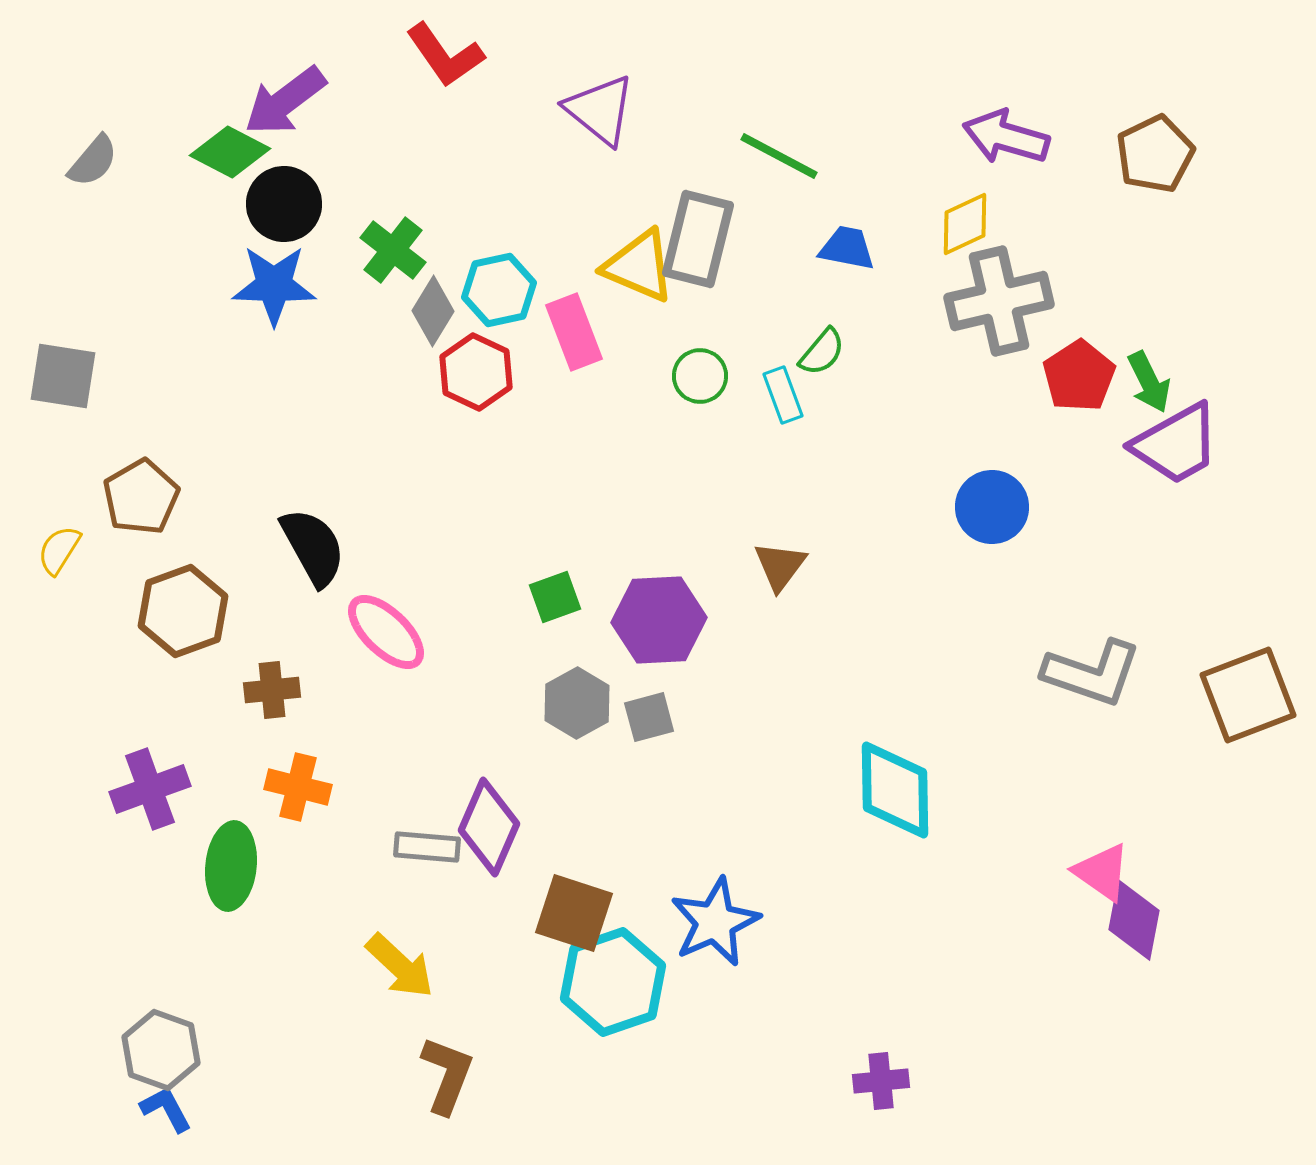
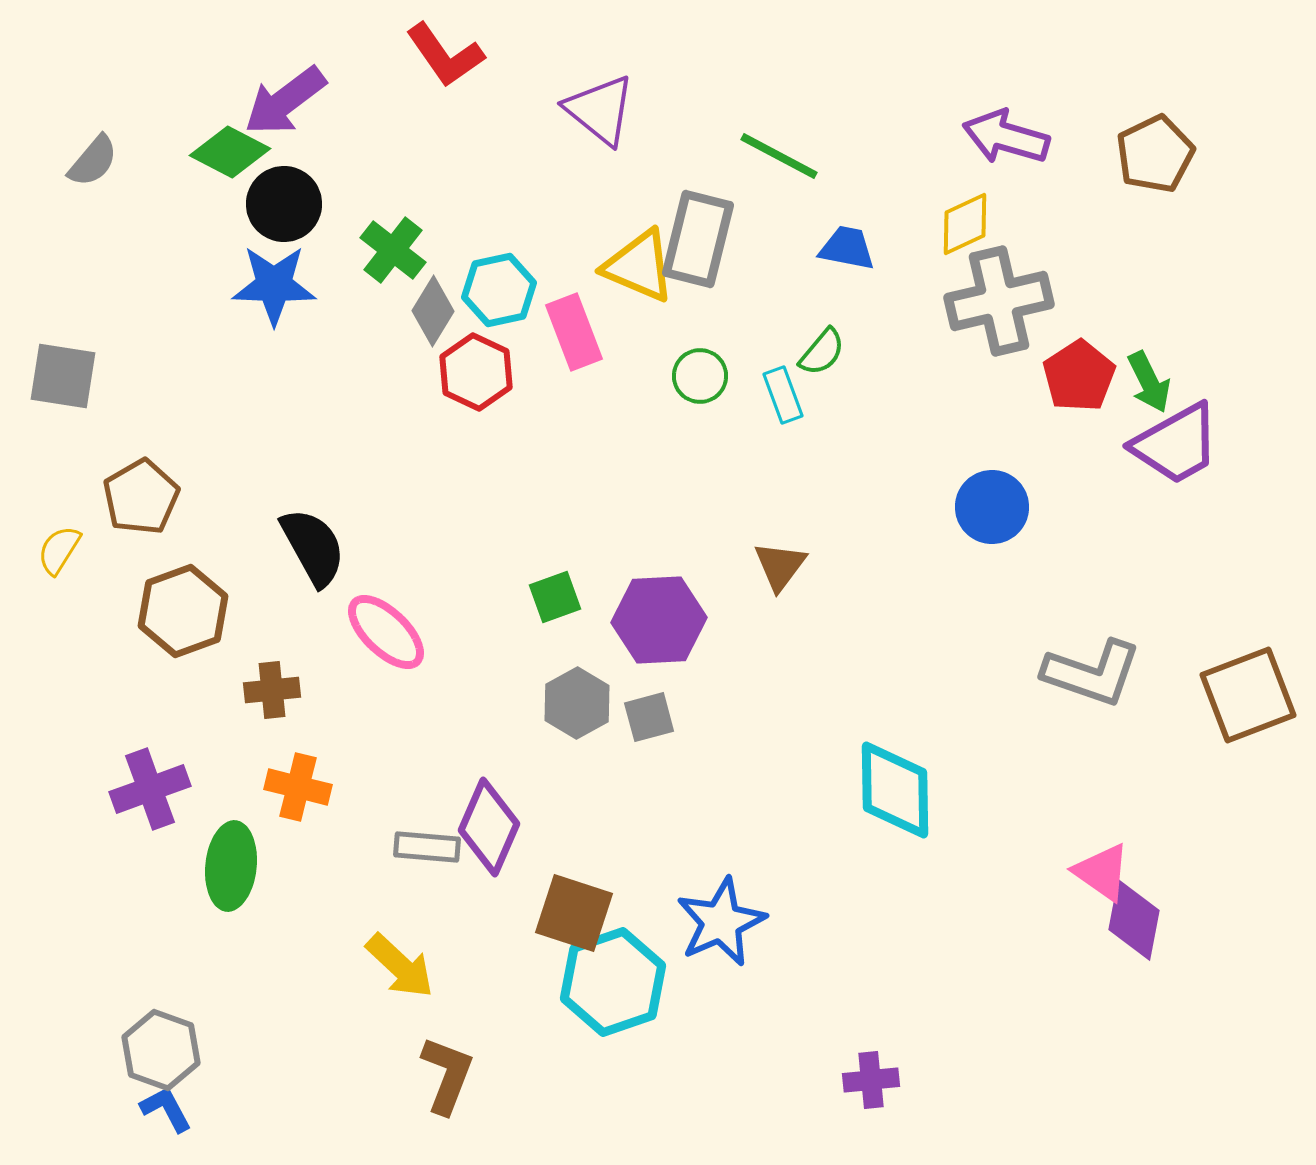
blue star at (715, 922): moved 6 px right
purple cross at (881, 1081): moved 10 px left, 1 px up
